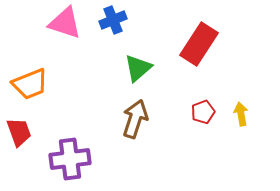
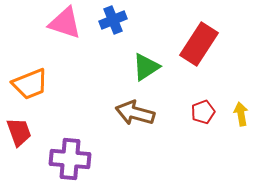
green triangle: moved 8 px right, 1 px up; rotated 8 degrees clockwise
brown arrow: moved 6 px up; rotated 93 degrees counterclockwise
purple cross: rotated 12 degrees clockwise
